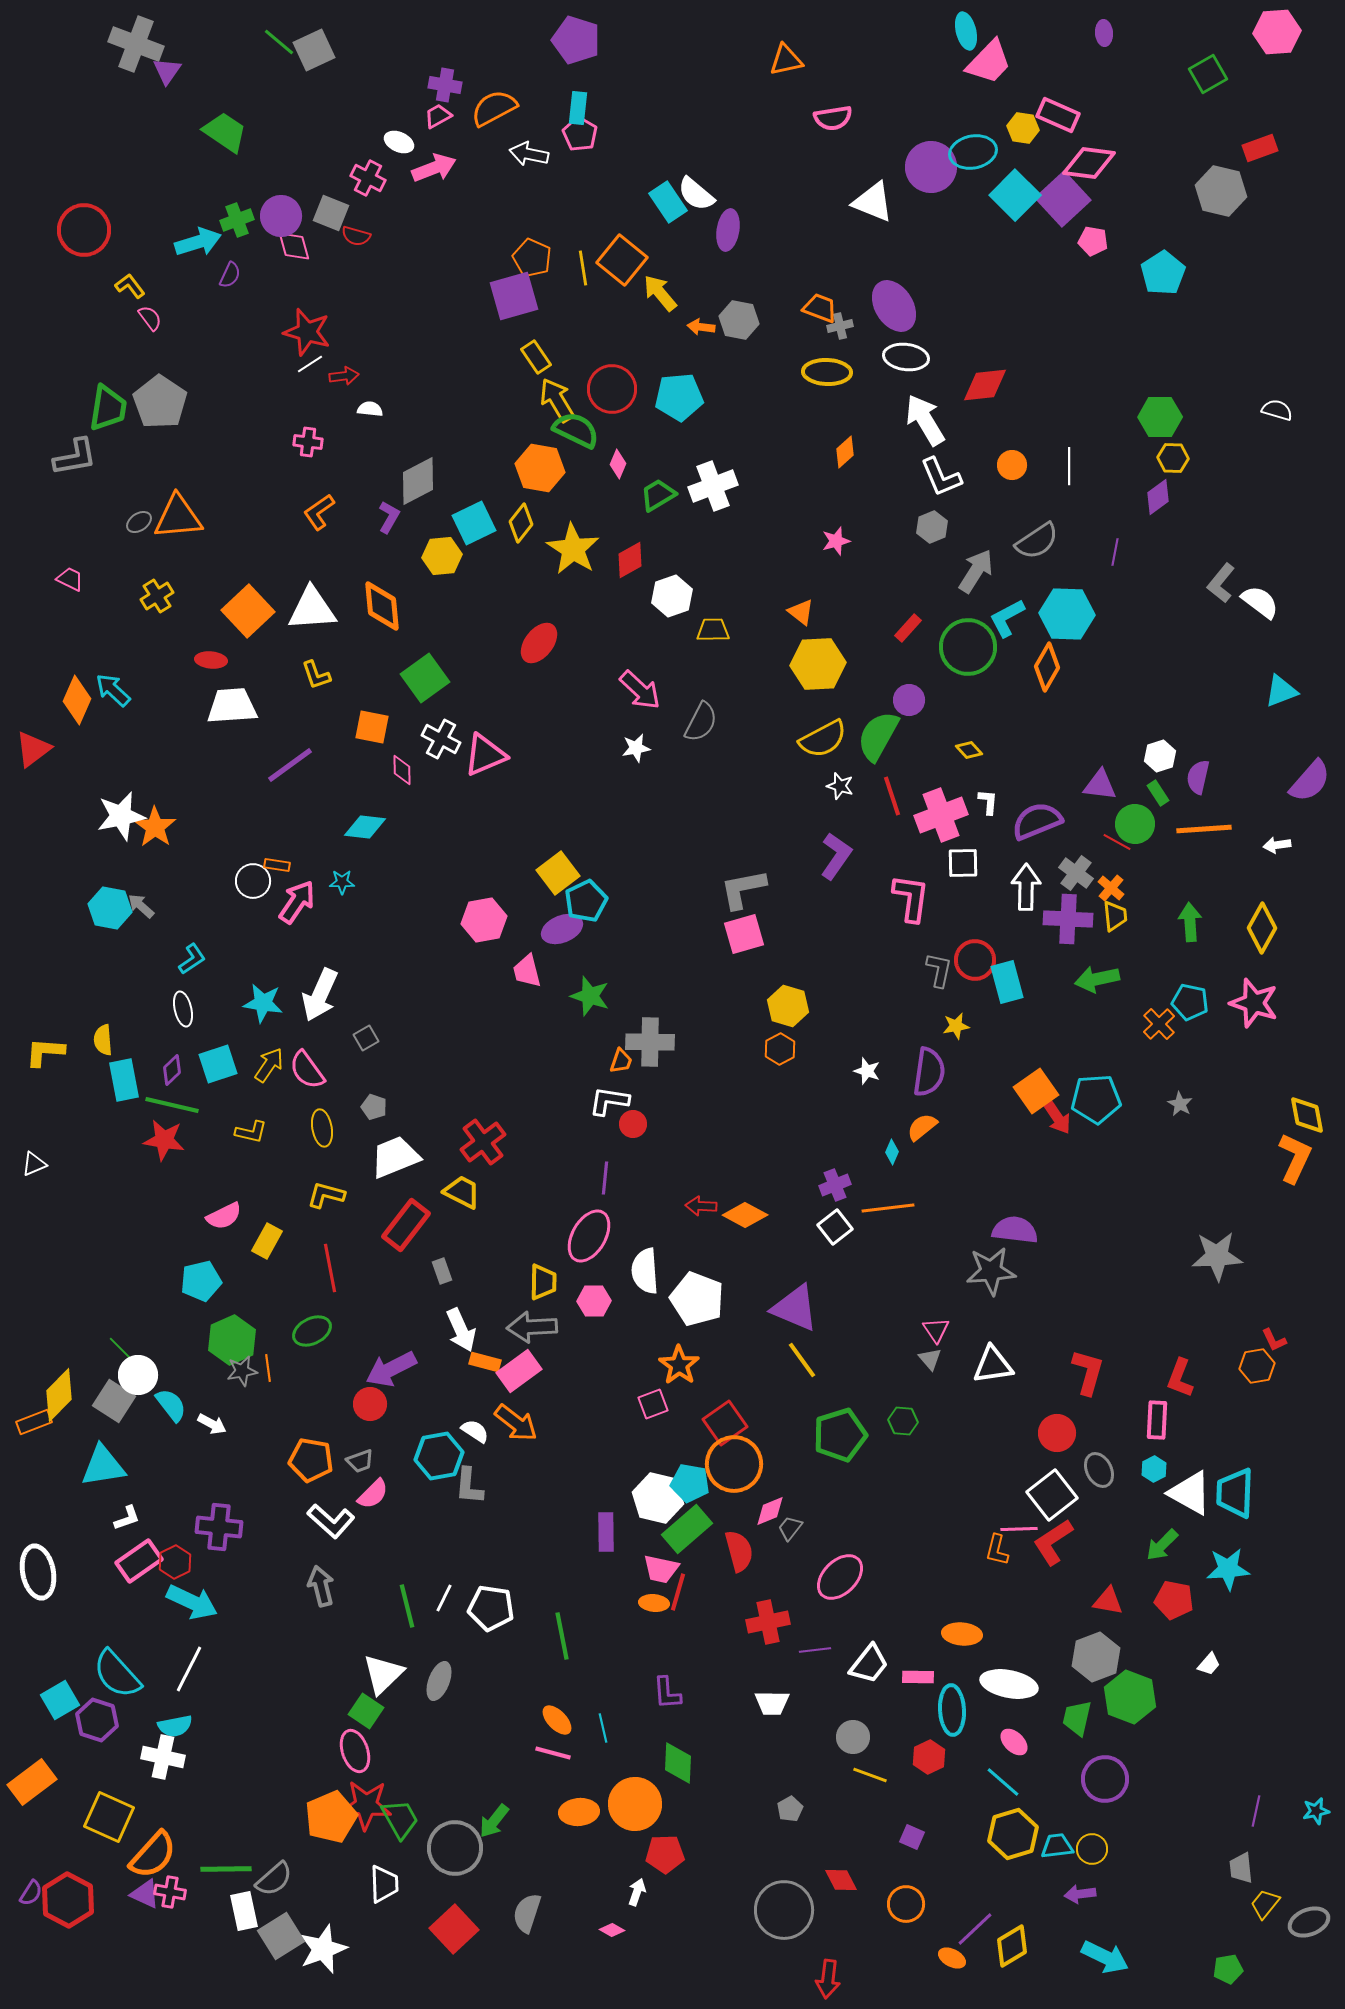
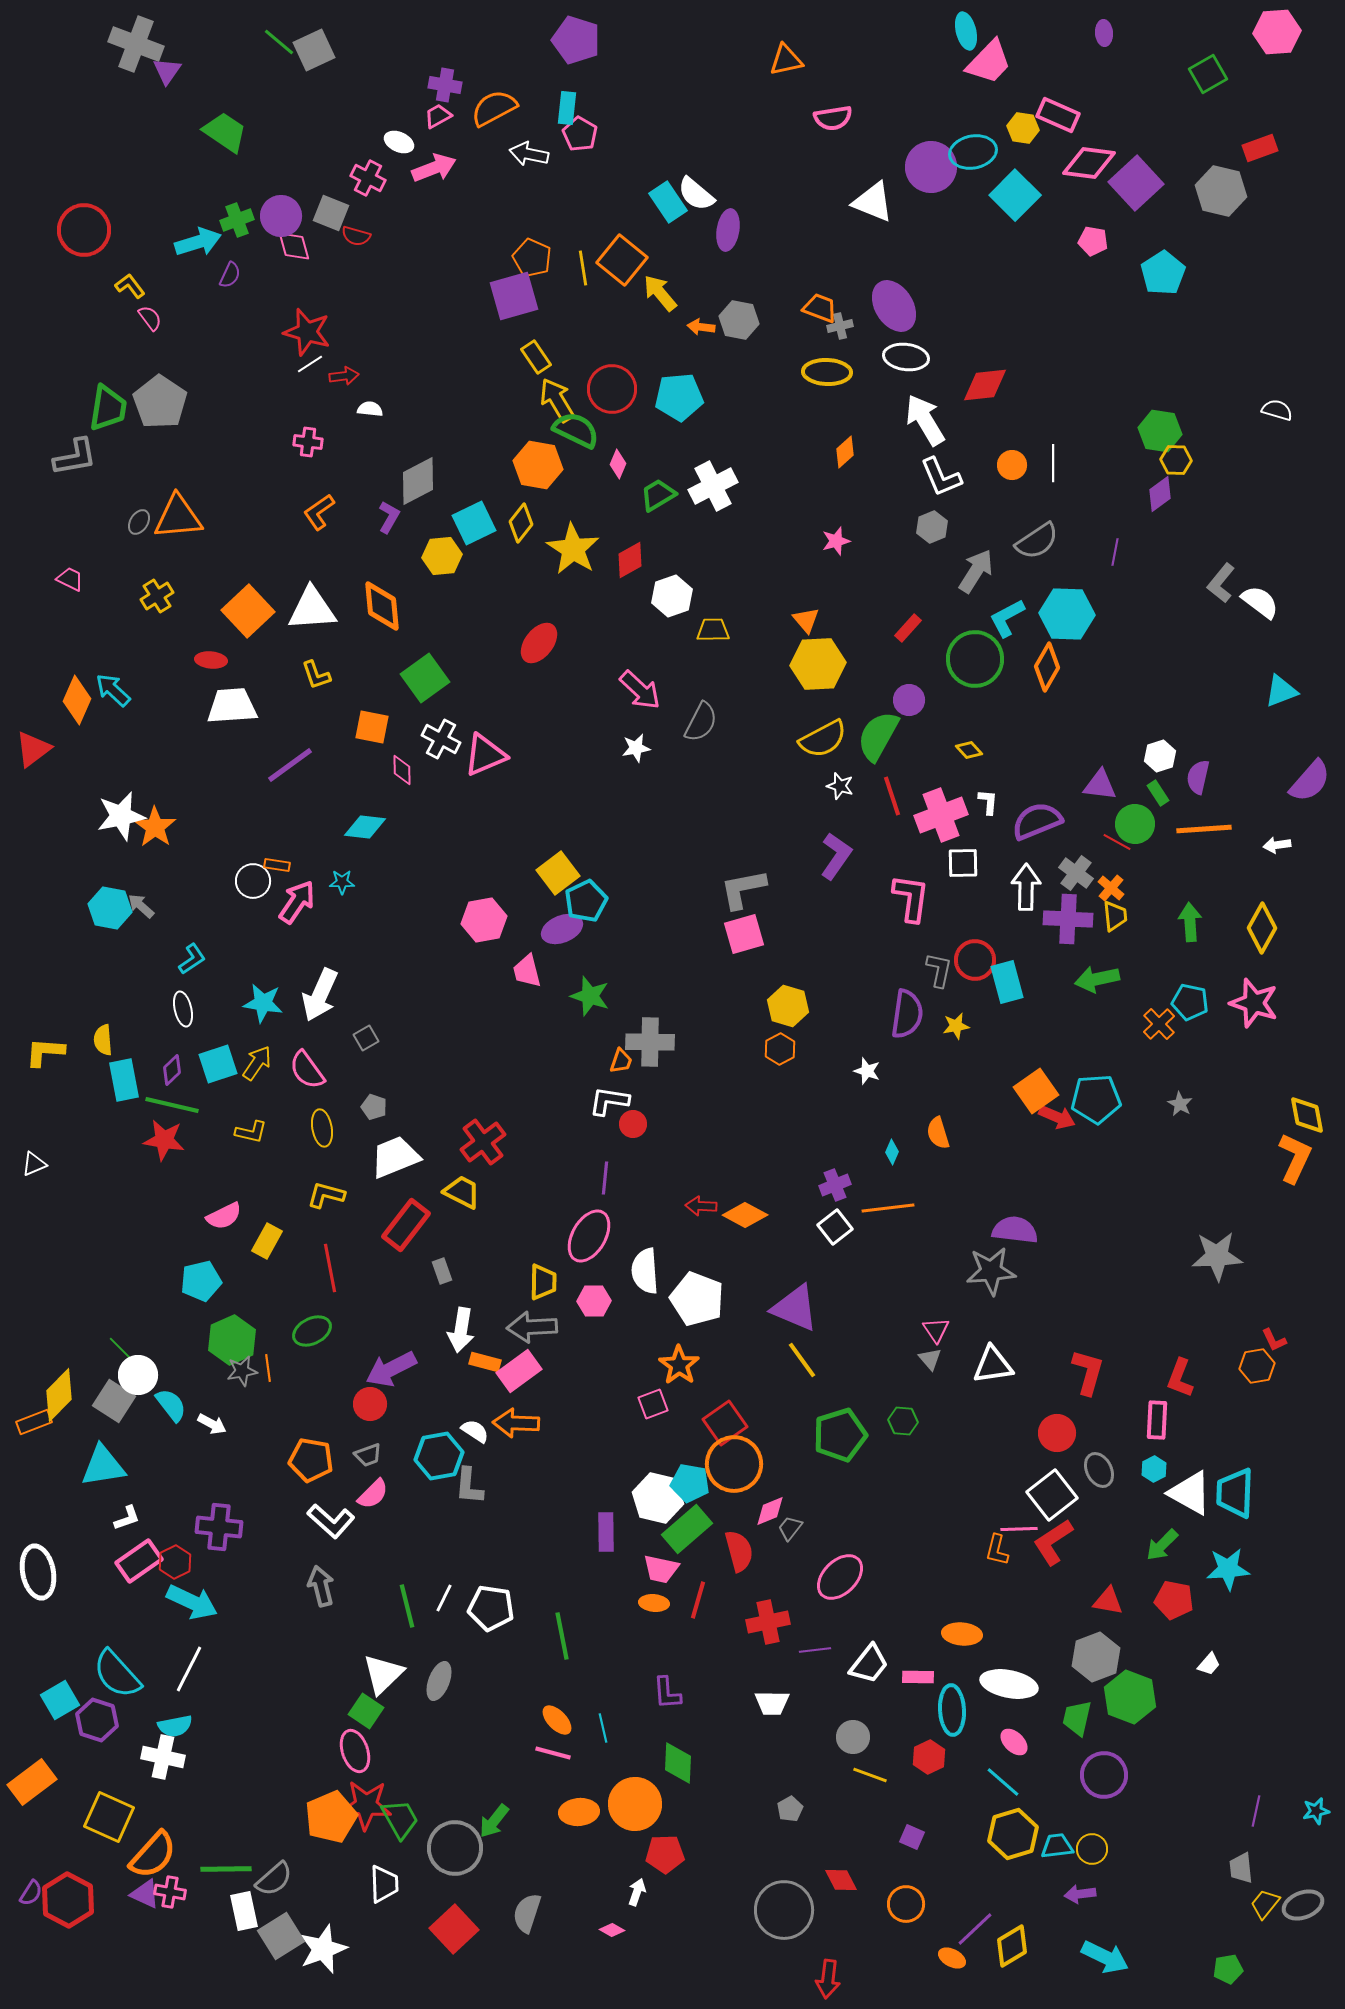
cyan rectangle at (578, 108): moved 11 px left
purple square at (1063, 199): moved 73 px right, 16 px up
green hexagon at (1160, 417): moved 14 px down; rotated 9 degrees clockwise
yellow hexagon at (1173, 458): moved 3 px right, 2 px down
white line at (1069, 466): moved 16 px left, 3 px up
orange hexagon at (540, 468): moved 2 px left, 3 px up
white cross at (713, 486): rotated 6 degrees counterclockwise
purple diamond at (1158, 497): moved 2 px right, 3 px up
gray ellipse at (139, 522): rotated 25 degrees counterclockwise
orange triangle at (801, 612): moved 5 px right, 8 px down; rotated 12 degrees clockwise
green circle at (968, 647): moved 7 px right, 12 px down
yellow arrow at (269, 1065): moved 12 px left, 2 px up
purple semicircle at (929, 1072): moved 22 px left, 58 px up
red arrow at (1057, 1117): rotated 33 degrees counterclockwise
orange semicircle at (922, 1127): moved 16 px right, 6 px down; rotated 68 degrees counterclockwise
white arrow at (461, 1330): rotated 33 degrees clockwise
orange arrow at (516, 1423): rotated 144 degrees clockwise
gray trapezoid at (360, 1461): moved 8 px right, 6 px up
red line at (678, 1592): moved 20 px right, 8 px down
purple circle at (1105, 1779): moved 1 px left, 4 px up
gray ellipse at (1309, 1922): moved 6 px left, 17 px up
